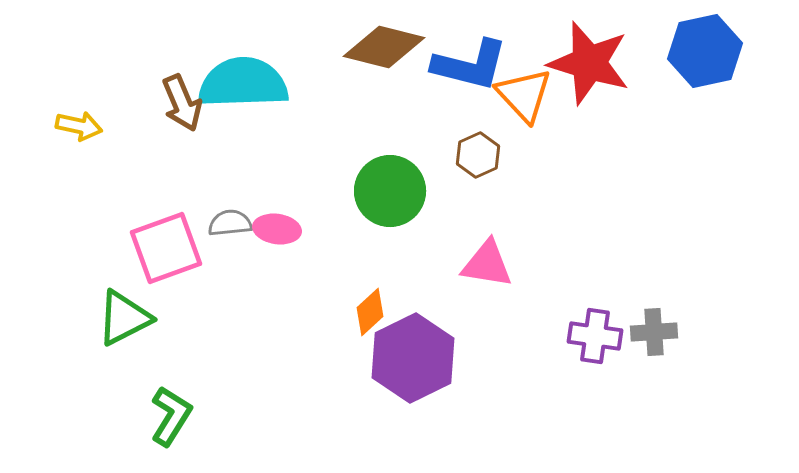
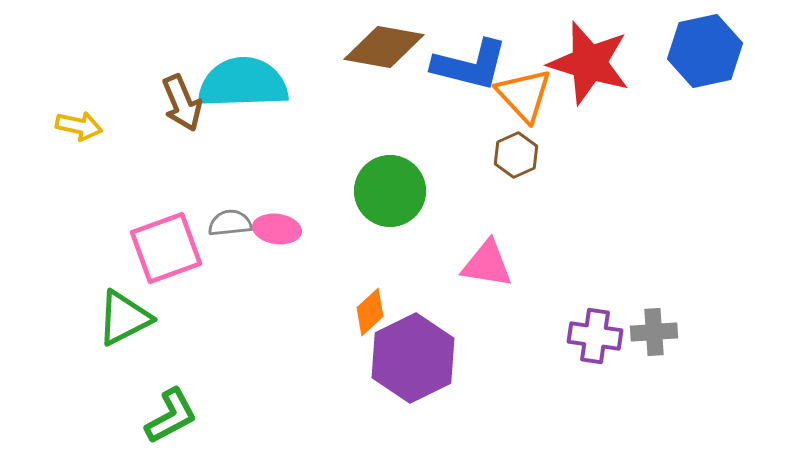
brown diamond: rotated 4 degrees counterclockwise
brown hexagon: moved 38 px right
green L-shape: rotated 30 degrees clockwise
